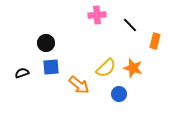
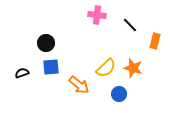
pink cross: rotated 12 degrees clockwise
